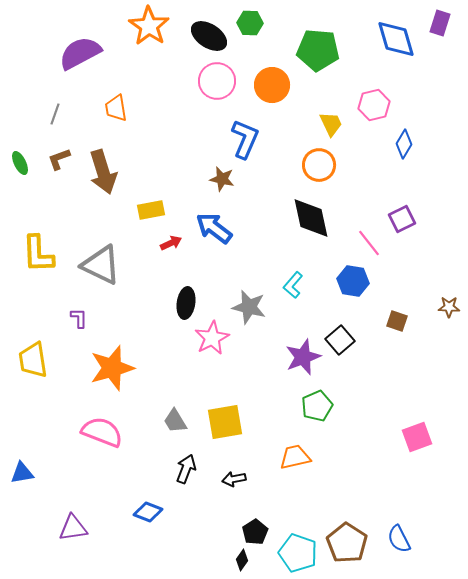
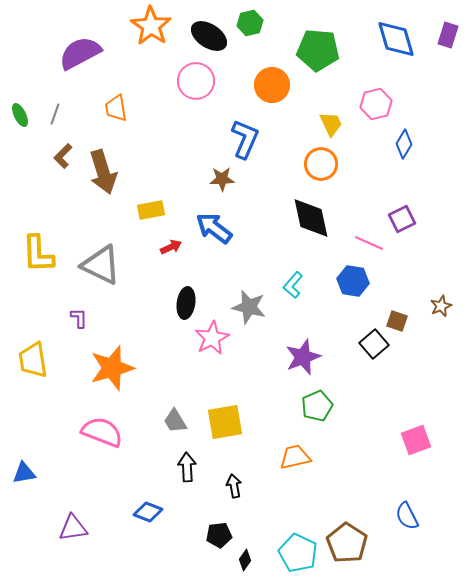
green hexagon at (250, 23): rotated 15 degrees counterclockwise
purple rectangle at (440, 23): moved 8 px right, 12 px down
orange star at (149, 26): moved 2 px right
pink circle at (217, 81): moved 21 px left
pink hexagon at (374, 105): moved 2 px right, 1 px up
brown L-shape at (59, 159): moved 4 px right, 3 px up; rotated 25 degrees counterclockwise
green ellipse at (20, 163): moved 48 px up
orange circle at (319, 165): moved 2 px right, 1 px up
brown star at (222, 179): rotated 15 degrees counterclockwise
red arrow at (171, 243): moved 4 px down
pink line at (369, 243): rotated 28 degrees counterclockwise
brown star at (449, 307): moved 8 px left, 1 px up; rotated 25 degrees counterclockwise
black square at (340, 340): moved 34 px right, 4 px down
pink square at (417, 437): moved 1 px left, 3 px down
black arrow at (186, 469): moved 1 px right, 2 px up; rotated 24 degrees counterclockwise
blue triangle at (22, 473): moved 2 px right
black arrow at (234, 479): moved 7 px down; rotated 90 degrees clockwise
black pentagon at (255, 532): moved 36 px left, 3 px down; rotated 25 degrees clockwise
blue semicircle at (399, 539): moved 8 px right, 23 px up
cyan pentagon at (298, 553): rotated 6 degrees clockwise
black diamond at (242, 560): moved 3 px right
